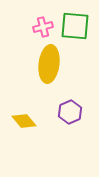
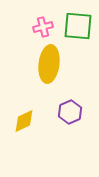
green square: moved 3 px right
yellow diamond: rotated 75 degrees counterclockwise
